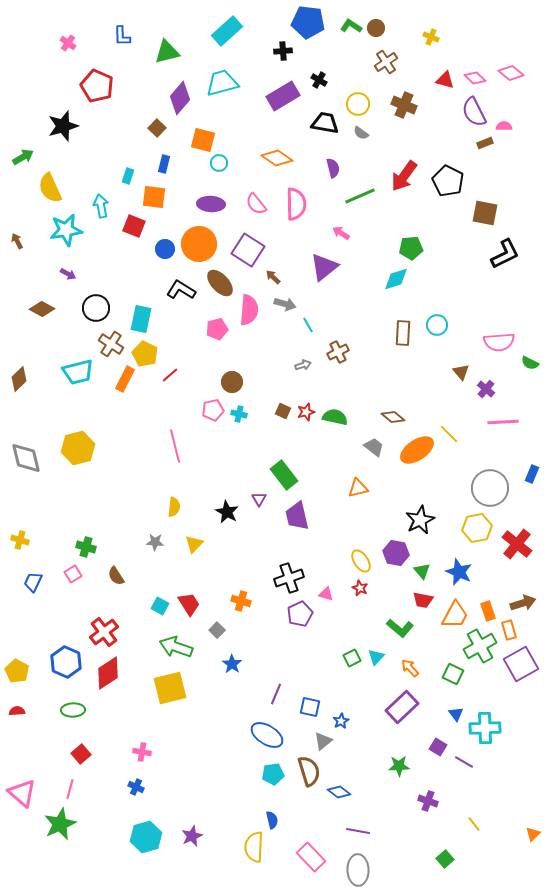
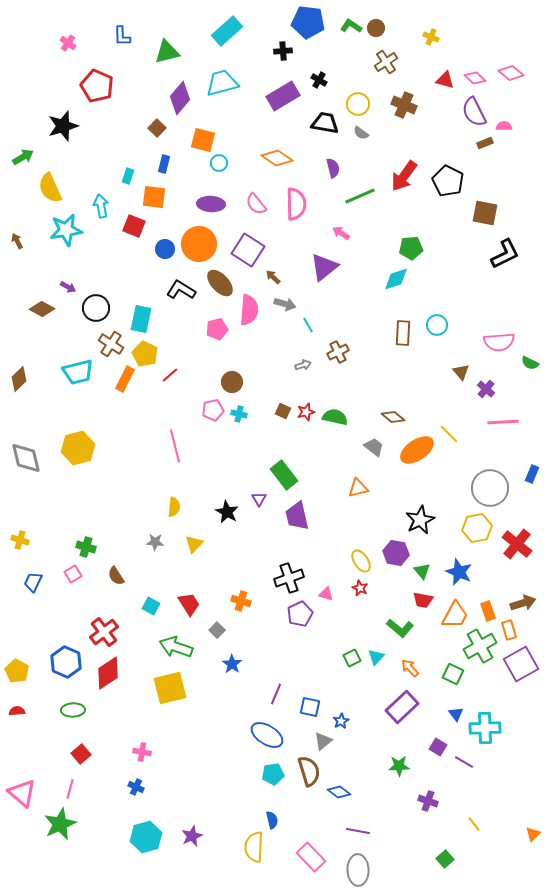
purple arrow at (68, 274): moved 13 px down
cyan square at (160, 606): moved 9 px left
